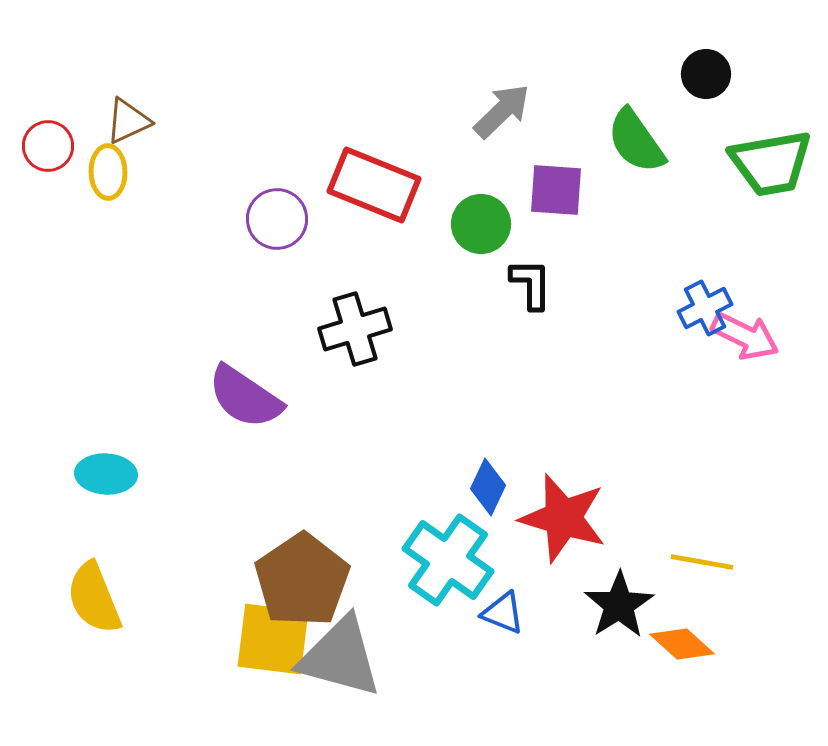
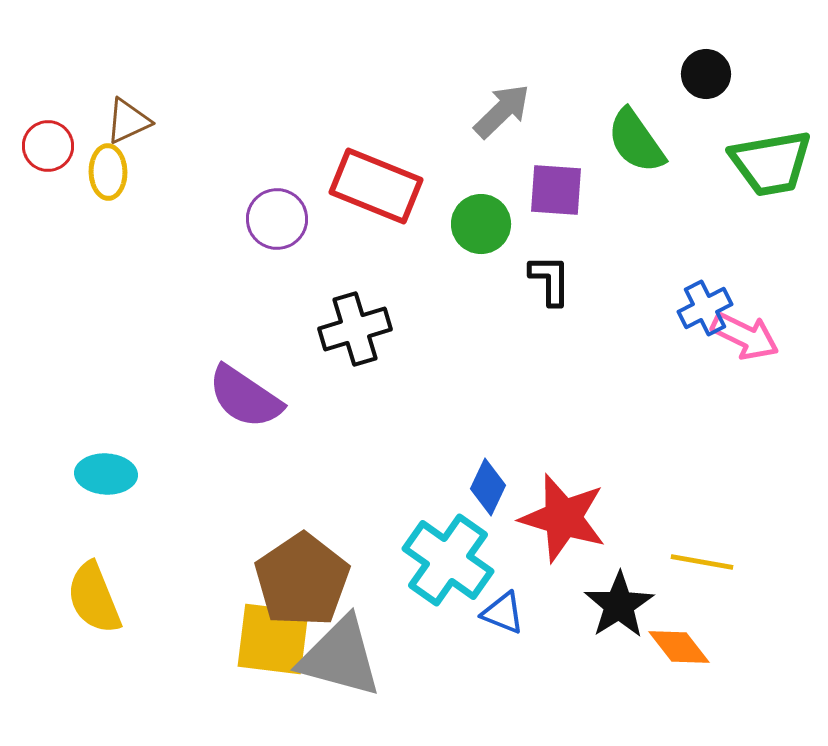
red rectangle: moved 2 px right, 1 px down
black L-shape: moved 19 px right, 4 px up
orange diamond: moved 3 px left, 3 px down; rotated 10 degrees clockwise
